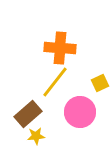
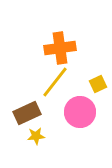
orange cross: rotated 12 degrees counterclockwise
yellow square: moved 2 px left, 1 px down
brown rectangle: moved 1 px left, 1 px up; rotated 16 degrees clockwise
